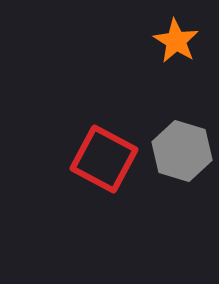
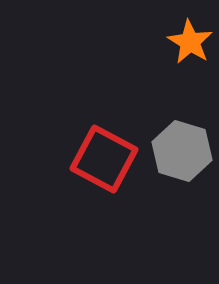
orange star: moved 14 px right, 1 px down
